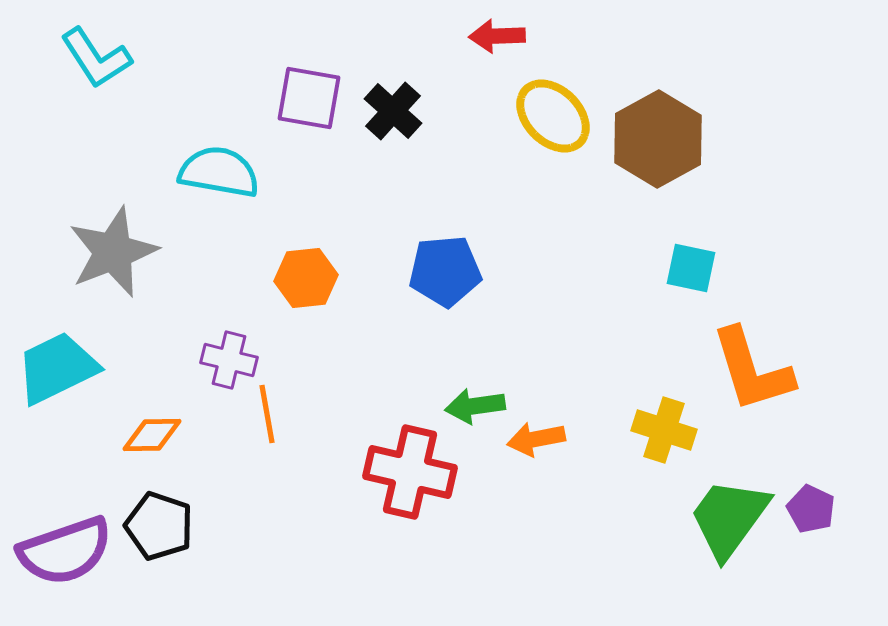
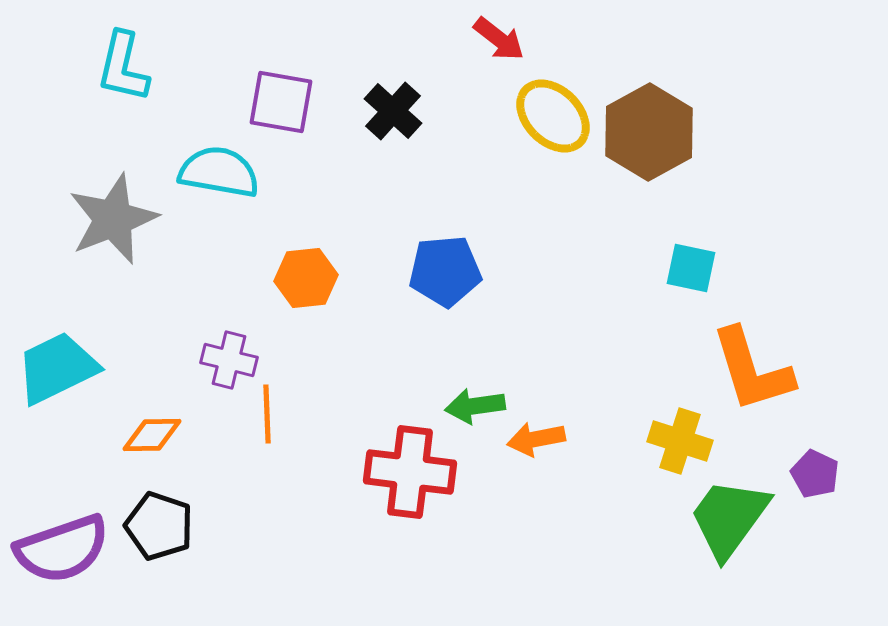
red arrow: moved 2 px right, 3 px down; rotated 140 degrees counterclockwise
cyan L-shape: moved 27 px right, 9 px down; rotated 46 degrees clockwise
purple square: moved 28 px left, 4 px down
brown hexagon: moved 9 px left, 7 px up
gray star: moved 33 px up
orange line: rotated 8 degrees clockwise
yellow cross: moved 16 px right, 11 px down
red cross: rotated 6 degrees counterclockwise
purple pentagon: moved 4 px right, 35 px up
purple semicircle: moved 3 px left, 2 px up
